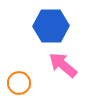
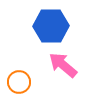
orange circle: moved 1 px up
